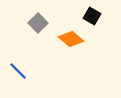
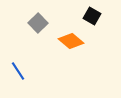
orange diamond: moved 2 px down
blue line: rotated 12 degrees clockwise
